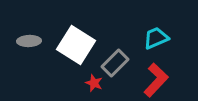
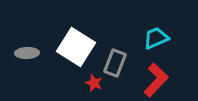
gray ellipse: moved 2 px left, 12 px down
white square: moved 2 px down
gray rectangle: rotated 24 degrees counterclockwise
